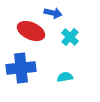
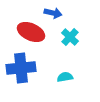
red ellipse: moved 1 px down
